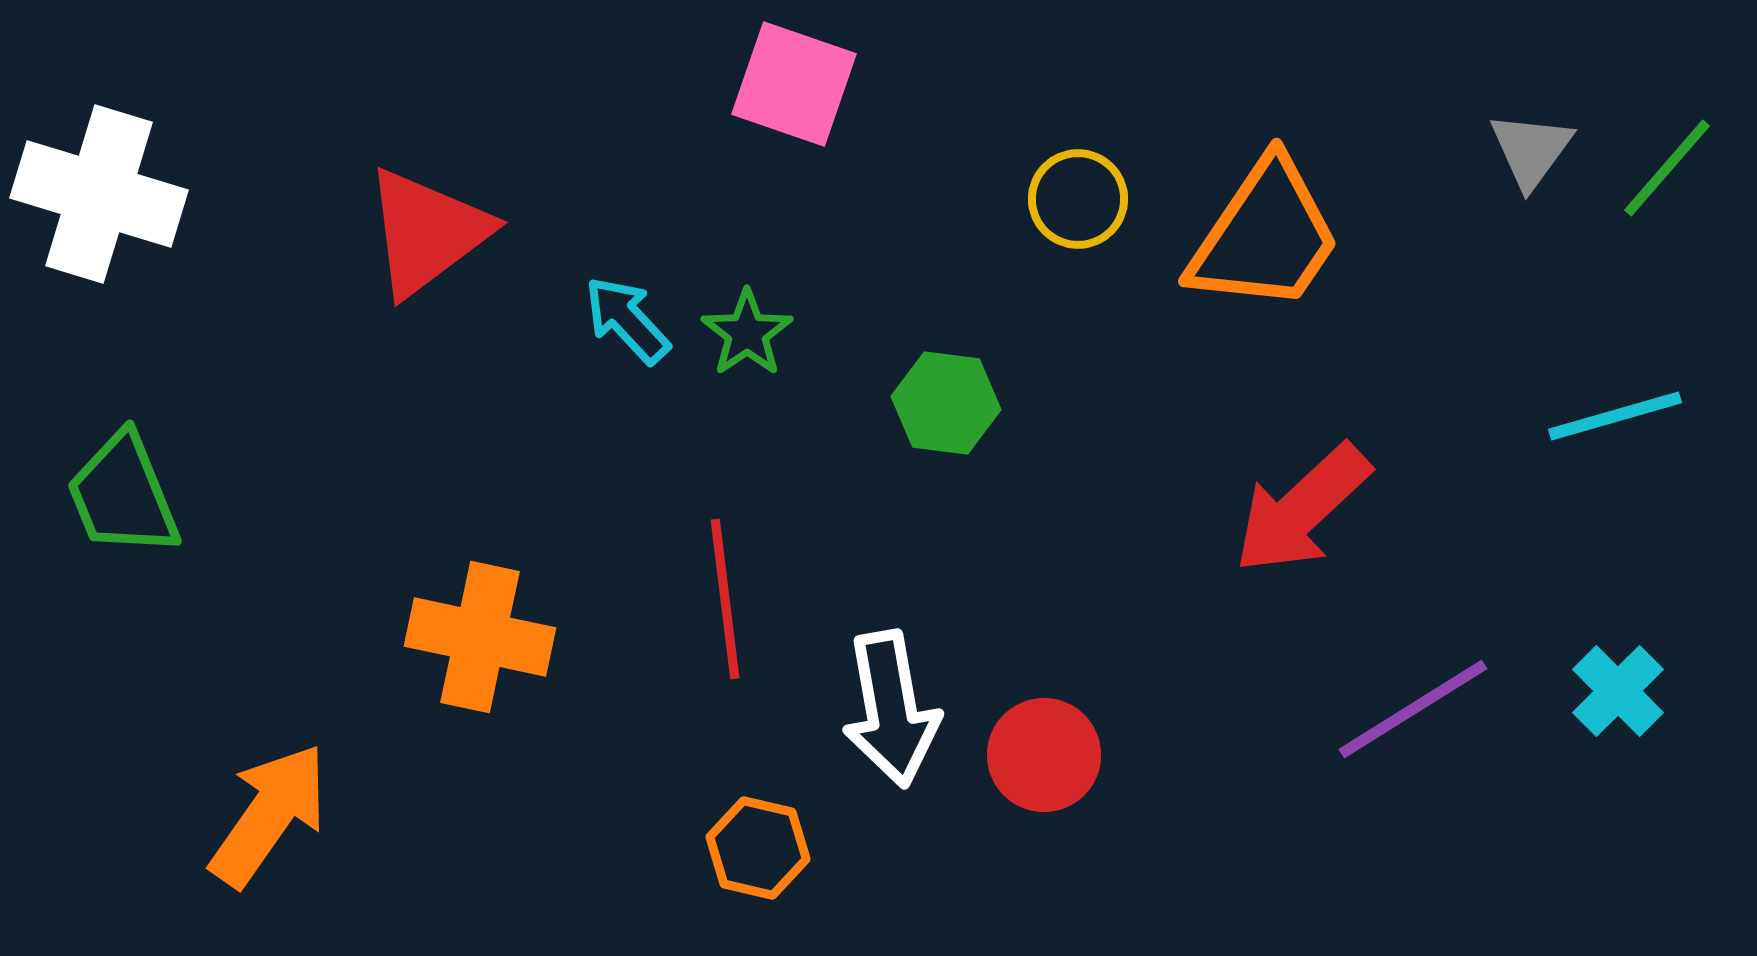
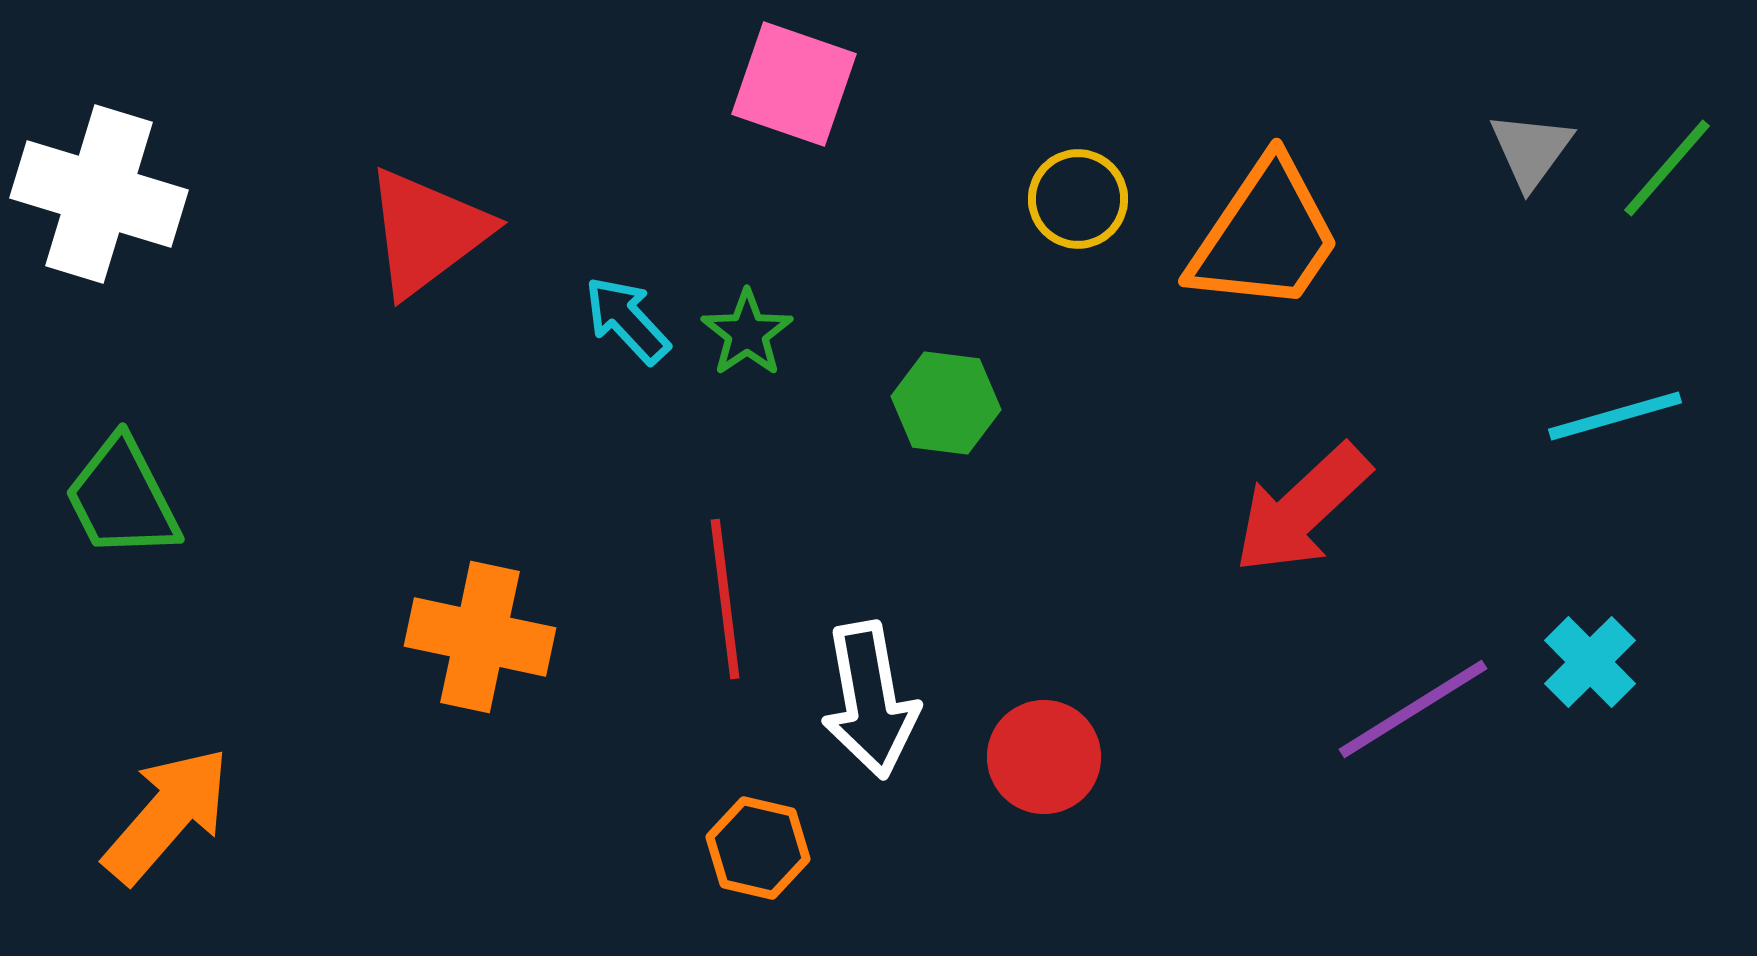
green trapezoid: moved 1 px left, 3 px down; rotated 5 degrees counterclockwise
cyan cross: moved 28 px left, 29 px up
white arrow: moved 21 px left, 9 px up
red circle: moved 2 px down
orange arrow: moved 102 px left; rotated 6 degrees clockwise
